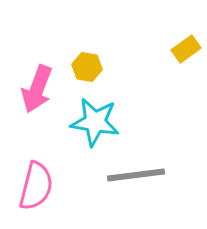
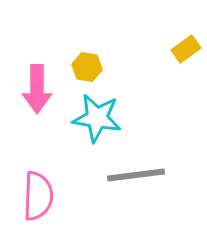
pink arrow: rotated 21 degrees counterclockwise
cyan star: moved 2 px right, 4 px up
pink semicircle: moved 2 px right, 10 px down; rotated 12 degrees counterclockwise
